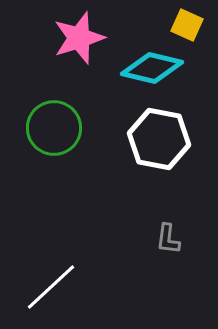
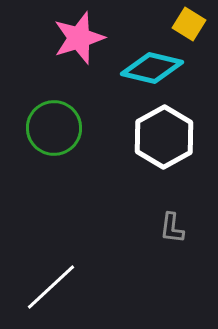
yellow square: moved 2 px right, 1 px up; rotated 8 degrees clockwise
white hexagon: moved 5 px right, 2 px up; rotated 20 degrees clockwise
gray L-shape: moved 4 px right, 11 px up
